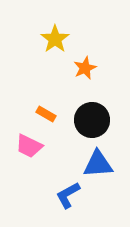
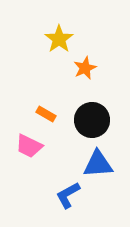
yellow star: moved 4 px right
